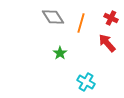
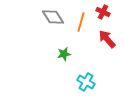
red cross: moved 8 px left, 6 px up
orange line: moved 1 px up
red arrow: moved 4 px up
green star: moved 4 px right, 1 px down; rotated 24 degrees clockwise
